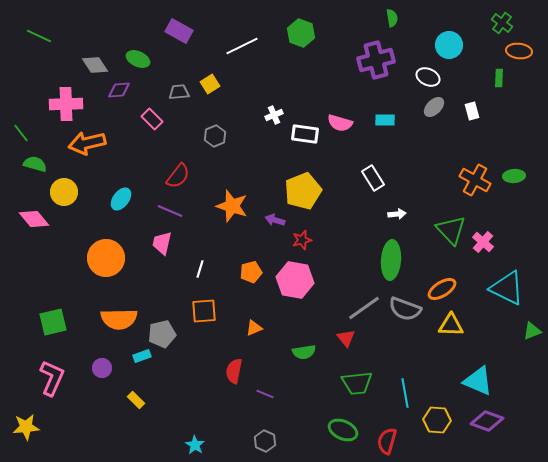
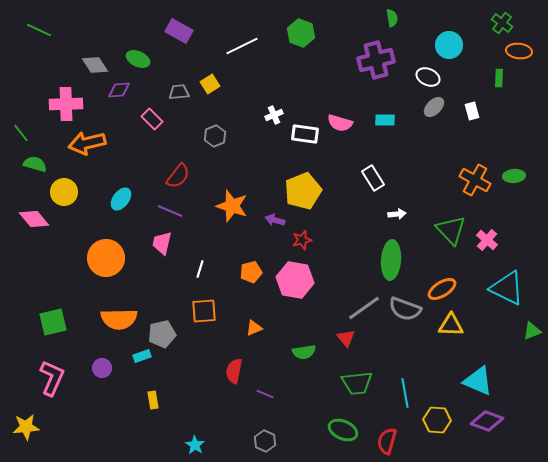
green line at (39, 36): moved 6 px up
pink cross at (483, 242): moved 4 px right, 2 px up
yellow rectangle at (136, 400): moved 17 px right; rotated 36 degrees clockwise
